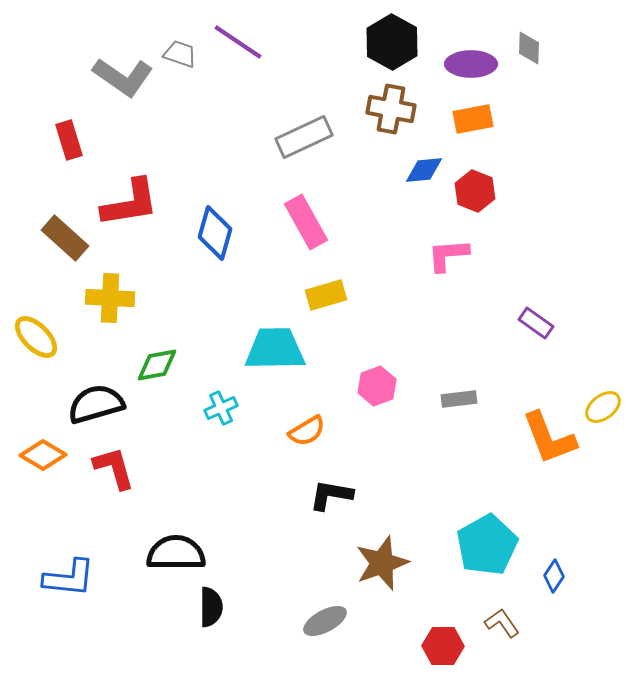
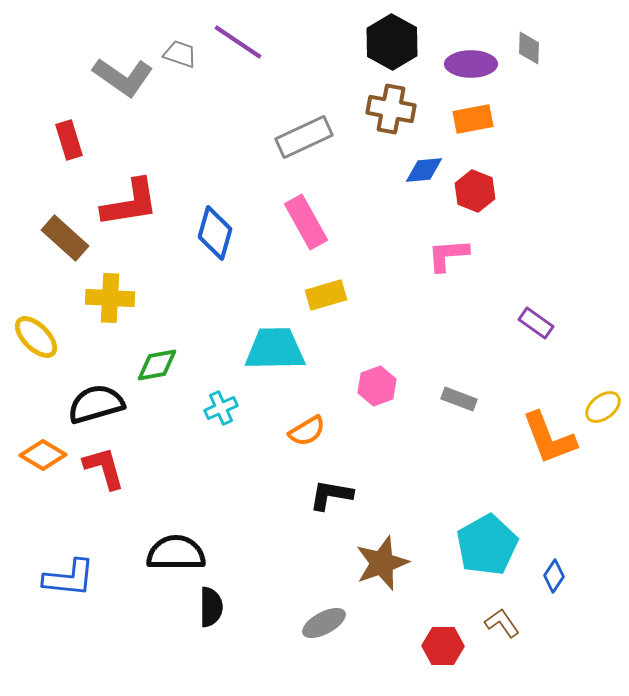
gray rectangle at (459, 399): rotated 28 degrees clockwise
red L-shape at (114, 468): moved 10 px left
gray ellipse at (325, 621): moved 1 px left, 2 px down
